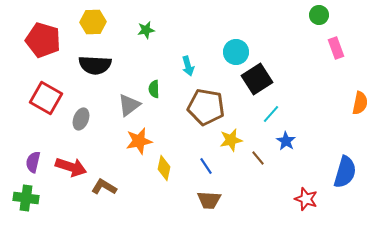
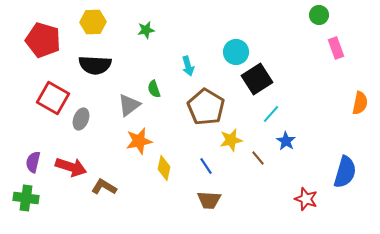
green semicircle: rotated 18 degrees counterclockwise
red square: moved 7 px right
brown pentagon: rotated 21 degrees clockwise
